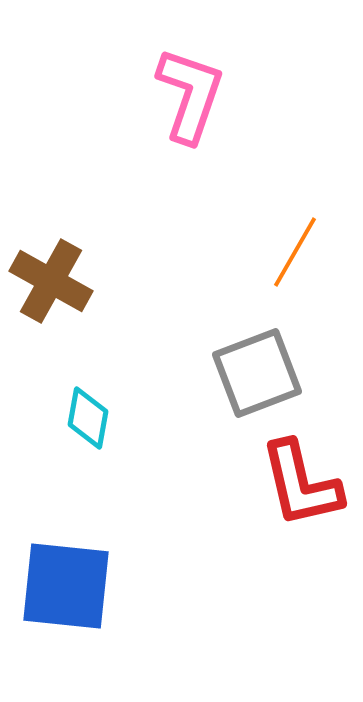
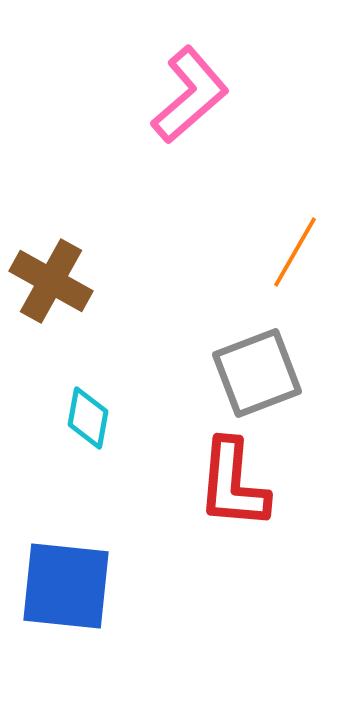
pink L-shape: rotated 30 degrees clockwise
red L-shape: moved 68 px left; rotated 18 degrees clockwise
